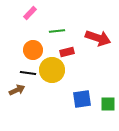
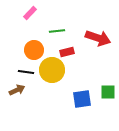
orange circle: moved 1 px right
black line: moved 2 px left, 1 px up
green square: moved 12 px up
